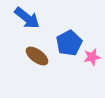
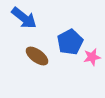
blue arrow: moved 3 px left
blue pentagon: moved 1 px right, 1 px up
